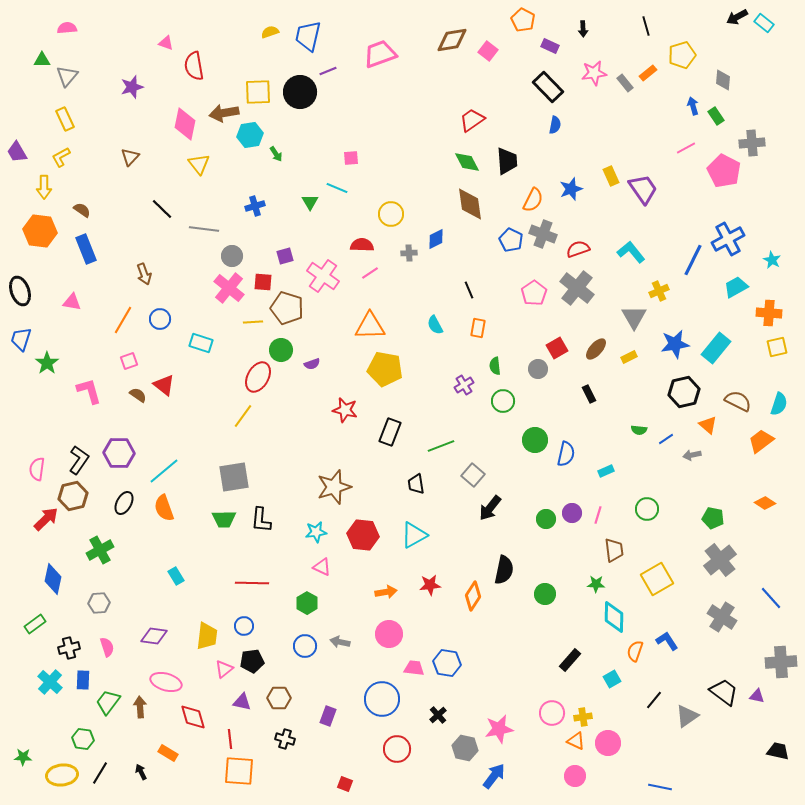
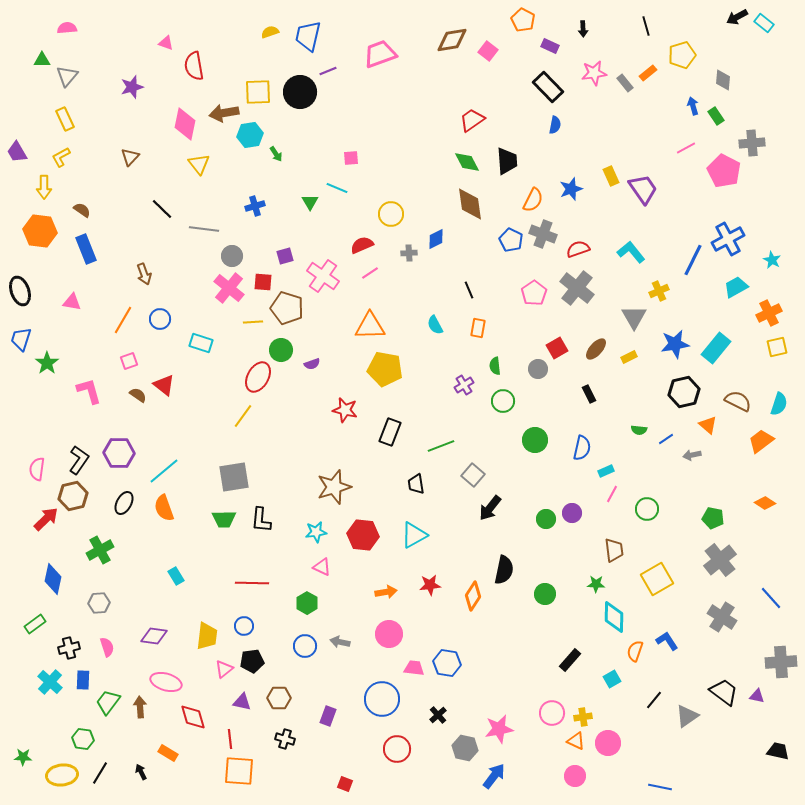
red semicircle at (362, 245): rotated 25 degrees counterclockwise
orange cross at (769, 313): rotated 30 degrees counterclockwise
blue semicircle at (566, 454): moved 16 px right, 6 px up
pink line at (598, 515): moved 14 px right, 21 px up; rotated 12 degrees clockwise
